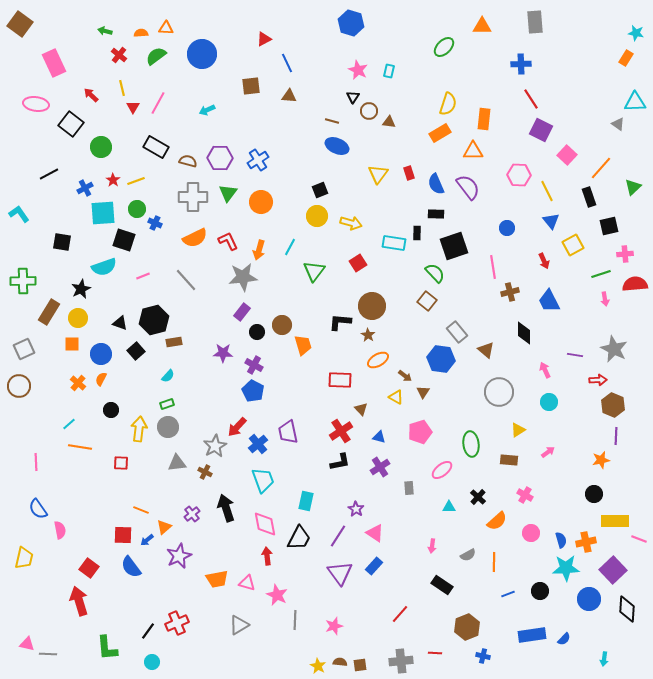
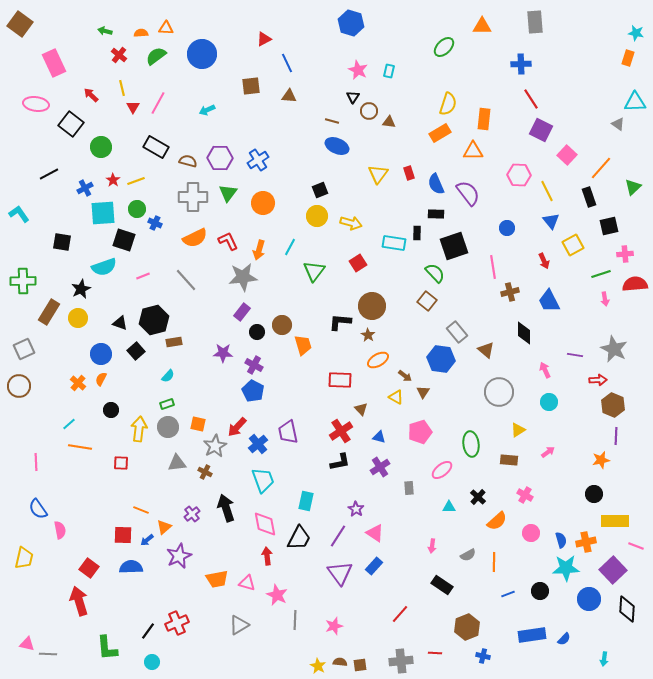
orange rectangle at (626, 58): moved 2 px right; rotated 14 degrees counterclockwise
purple semicircle at (468, 187): moved 6 px down
orange circle at (261, 202): moved 2 px right, 1 px down
orange square at (72, 344): moved 126 px right, 80 px down; rotated 14 degrees clockwise
pink line at (639, 539): moved 3 px left, 7 px down
blue semicircle at (131, 567): rotated 125 degrees clockwise
